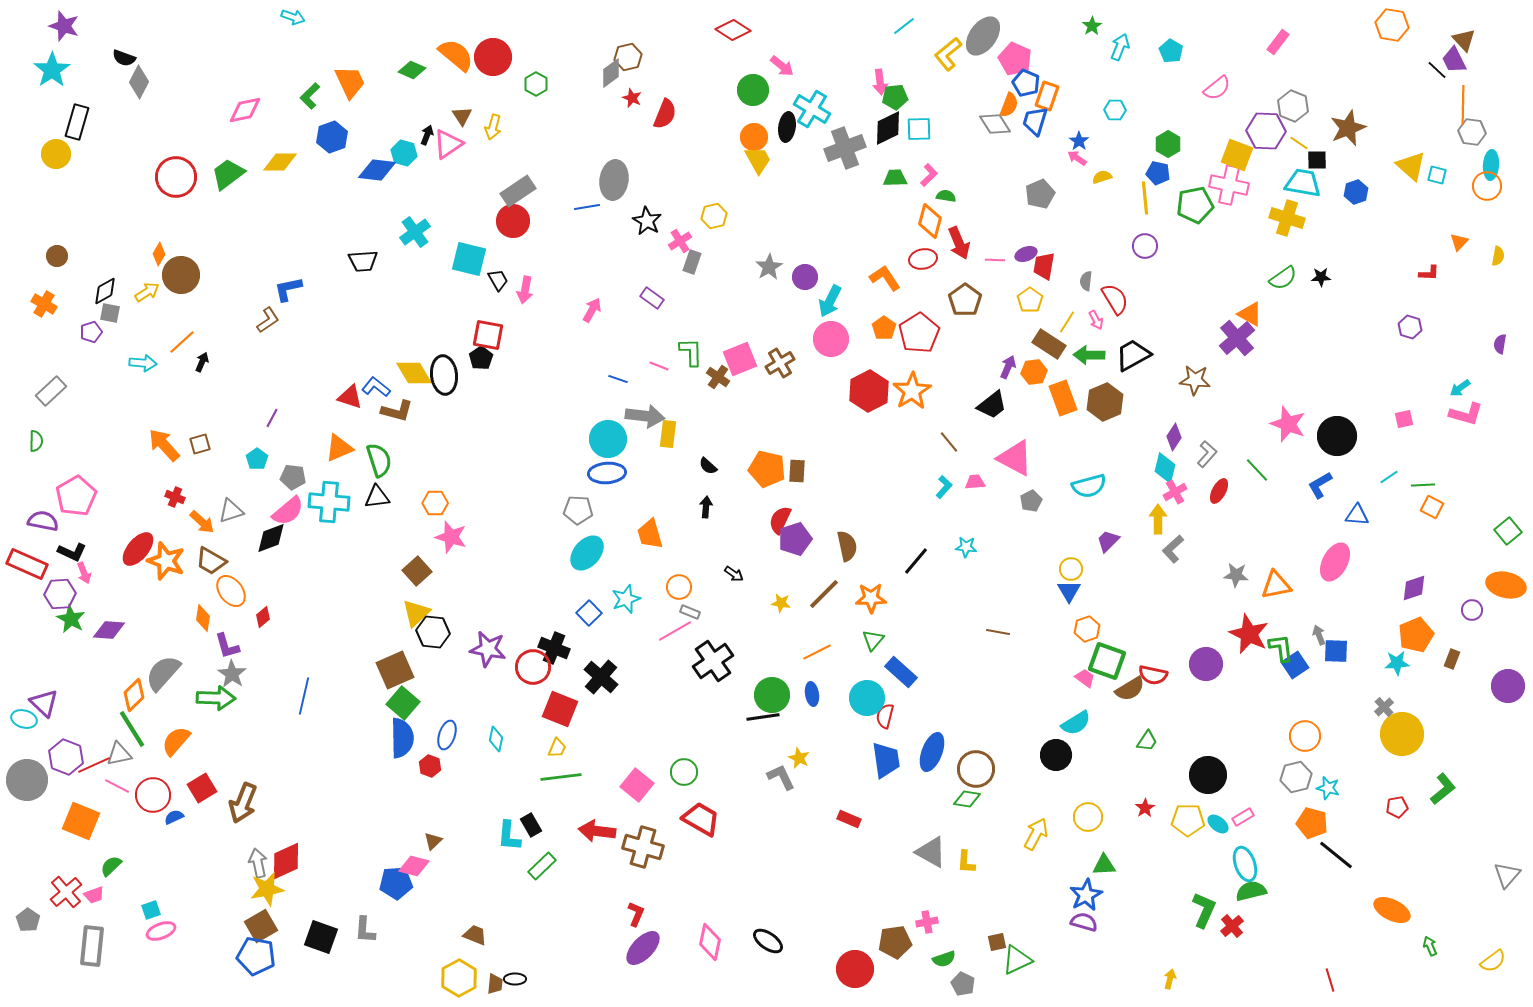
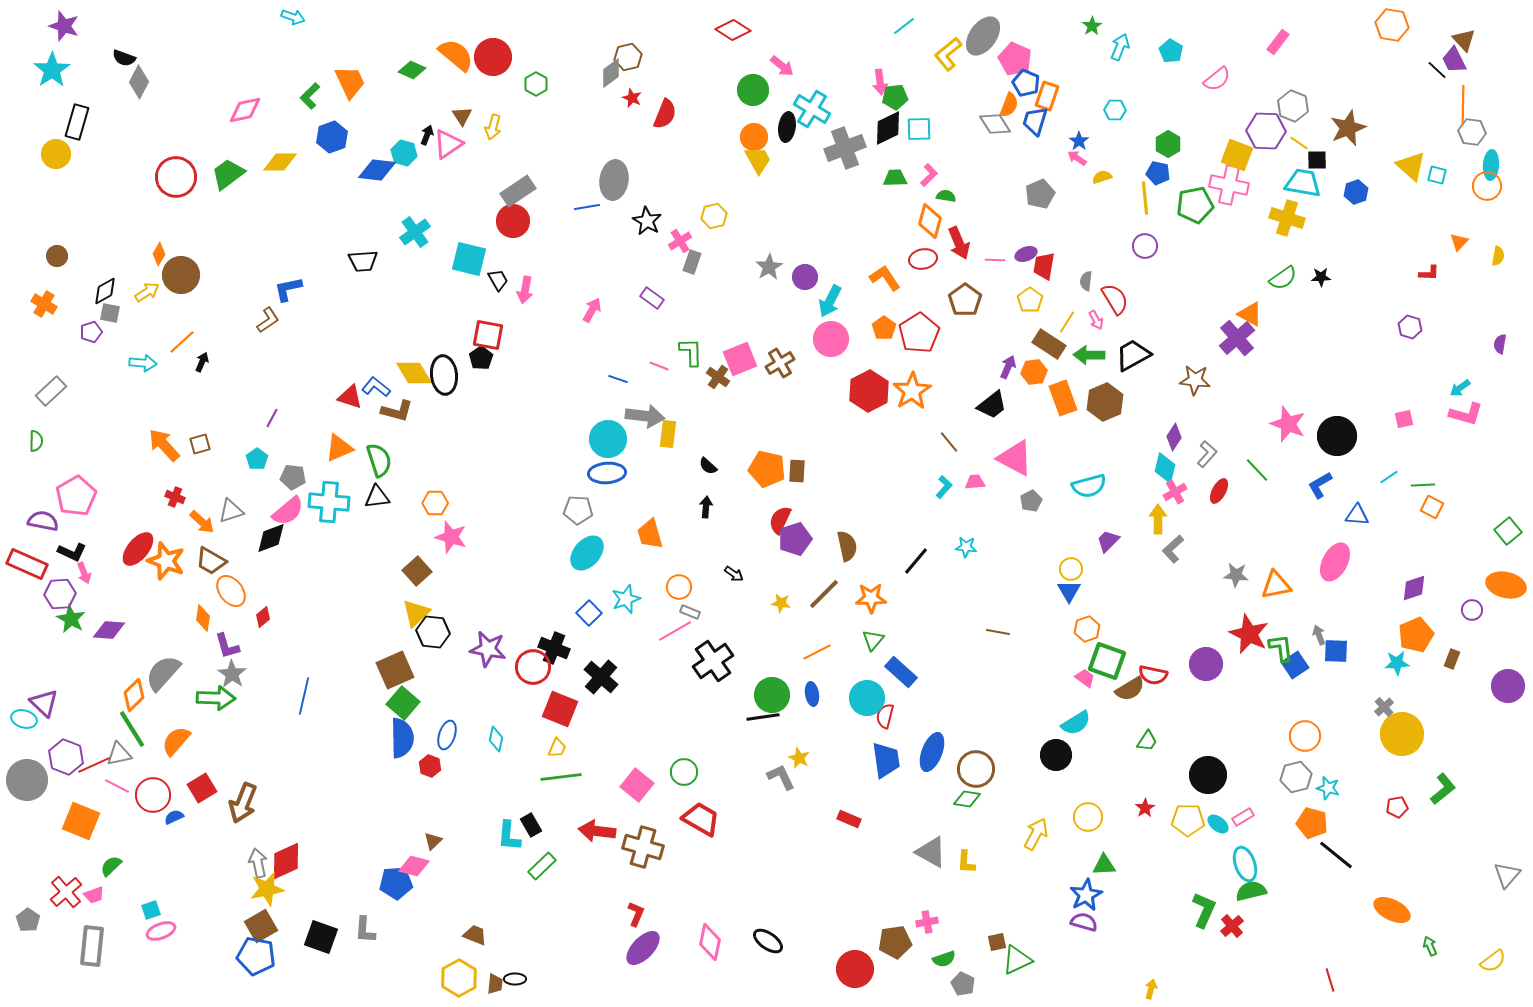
pink semicircle at (1217, 88): moved 9 px up
yellow arrow at (1170, 979): moved 19 px left, 10 px down
